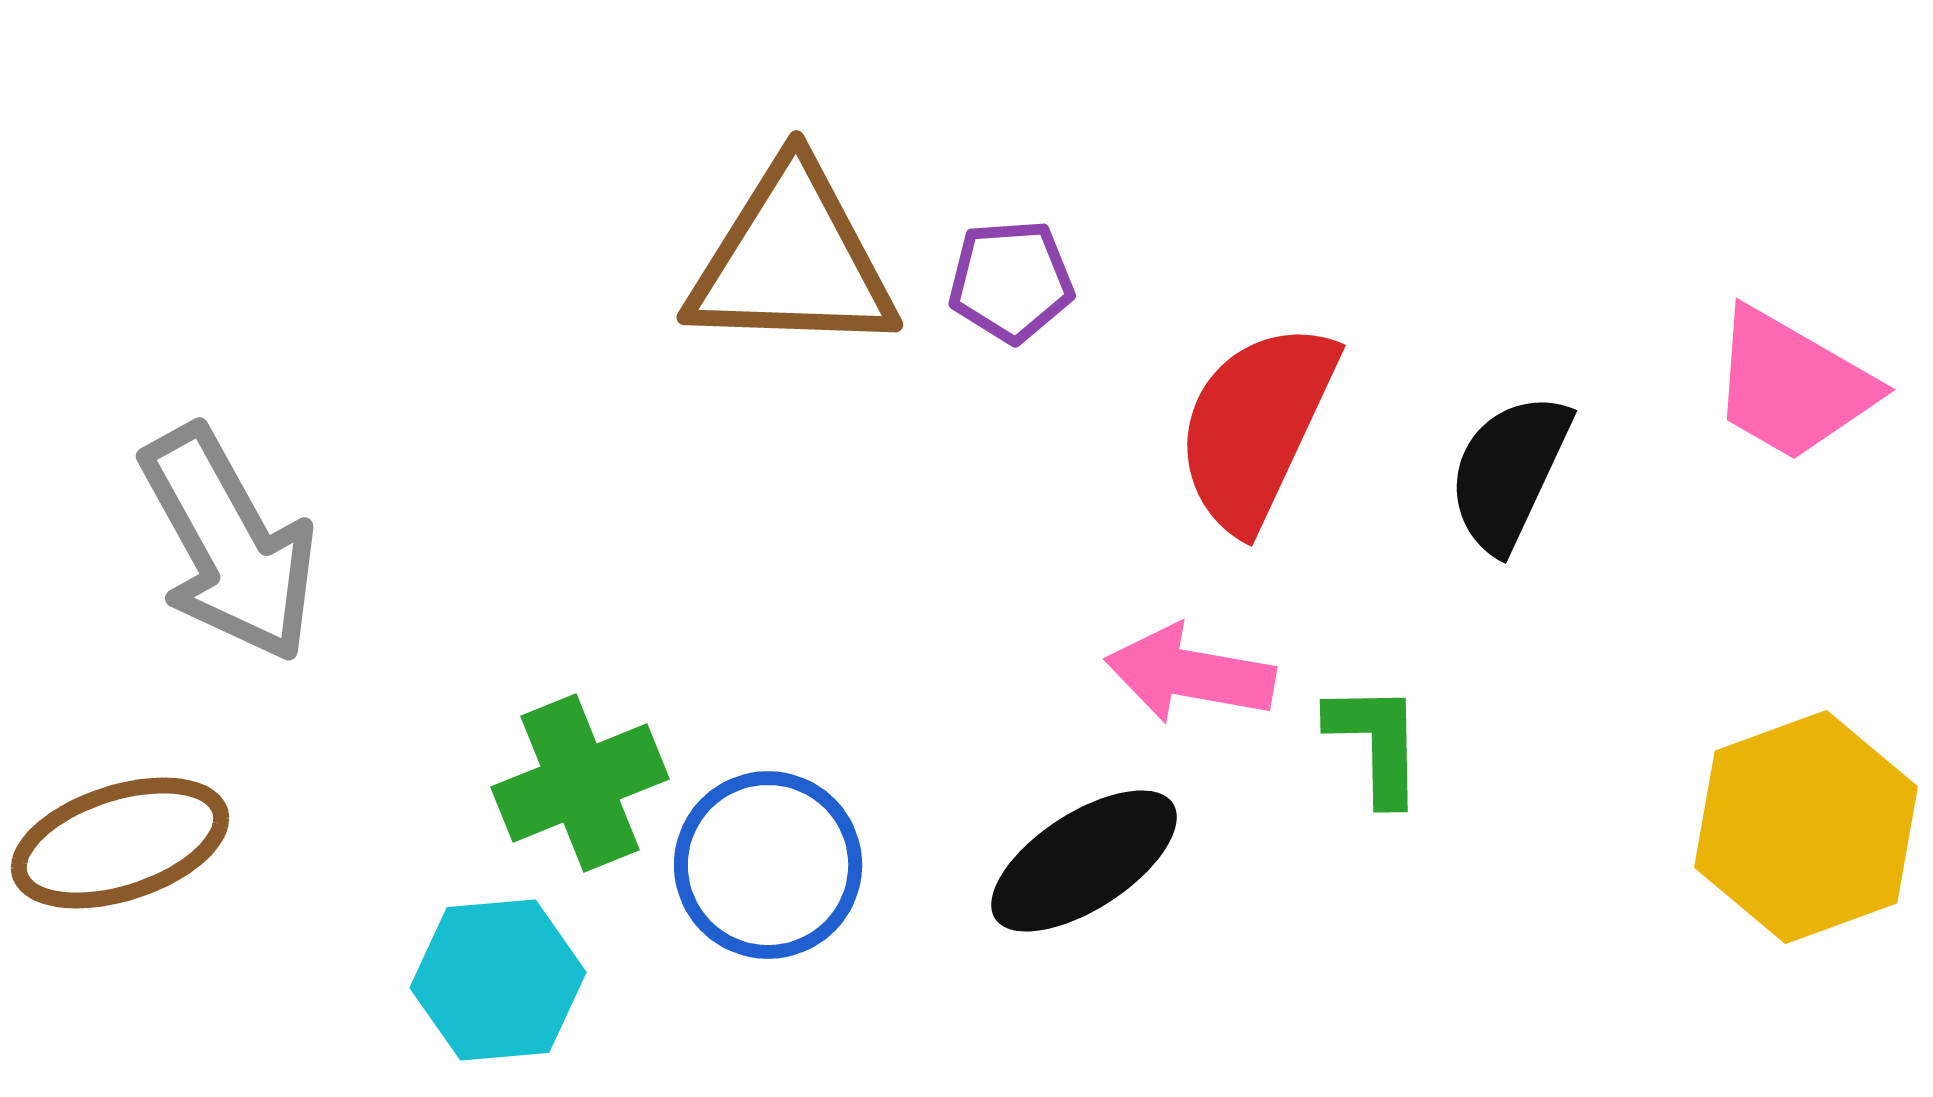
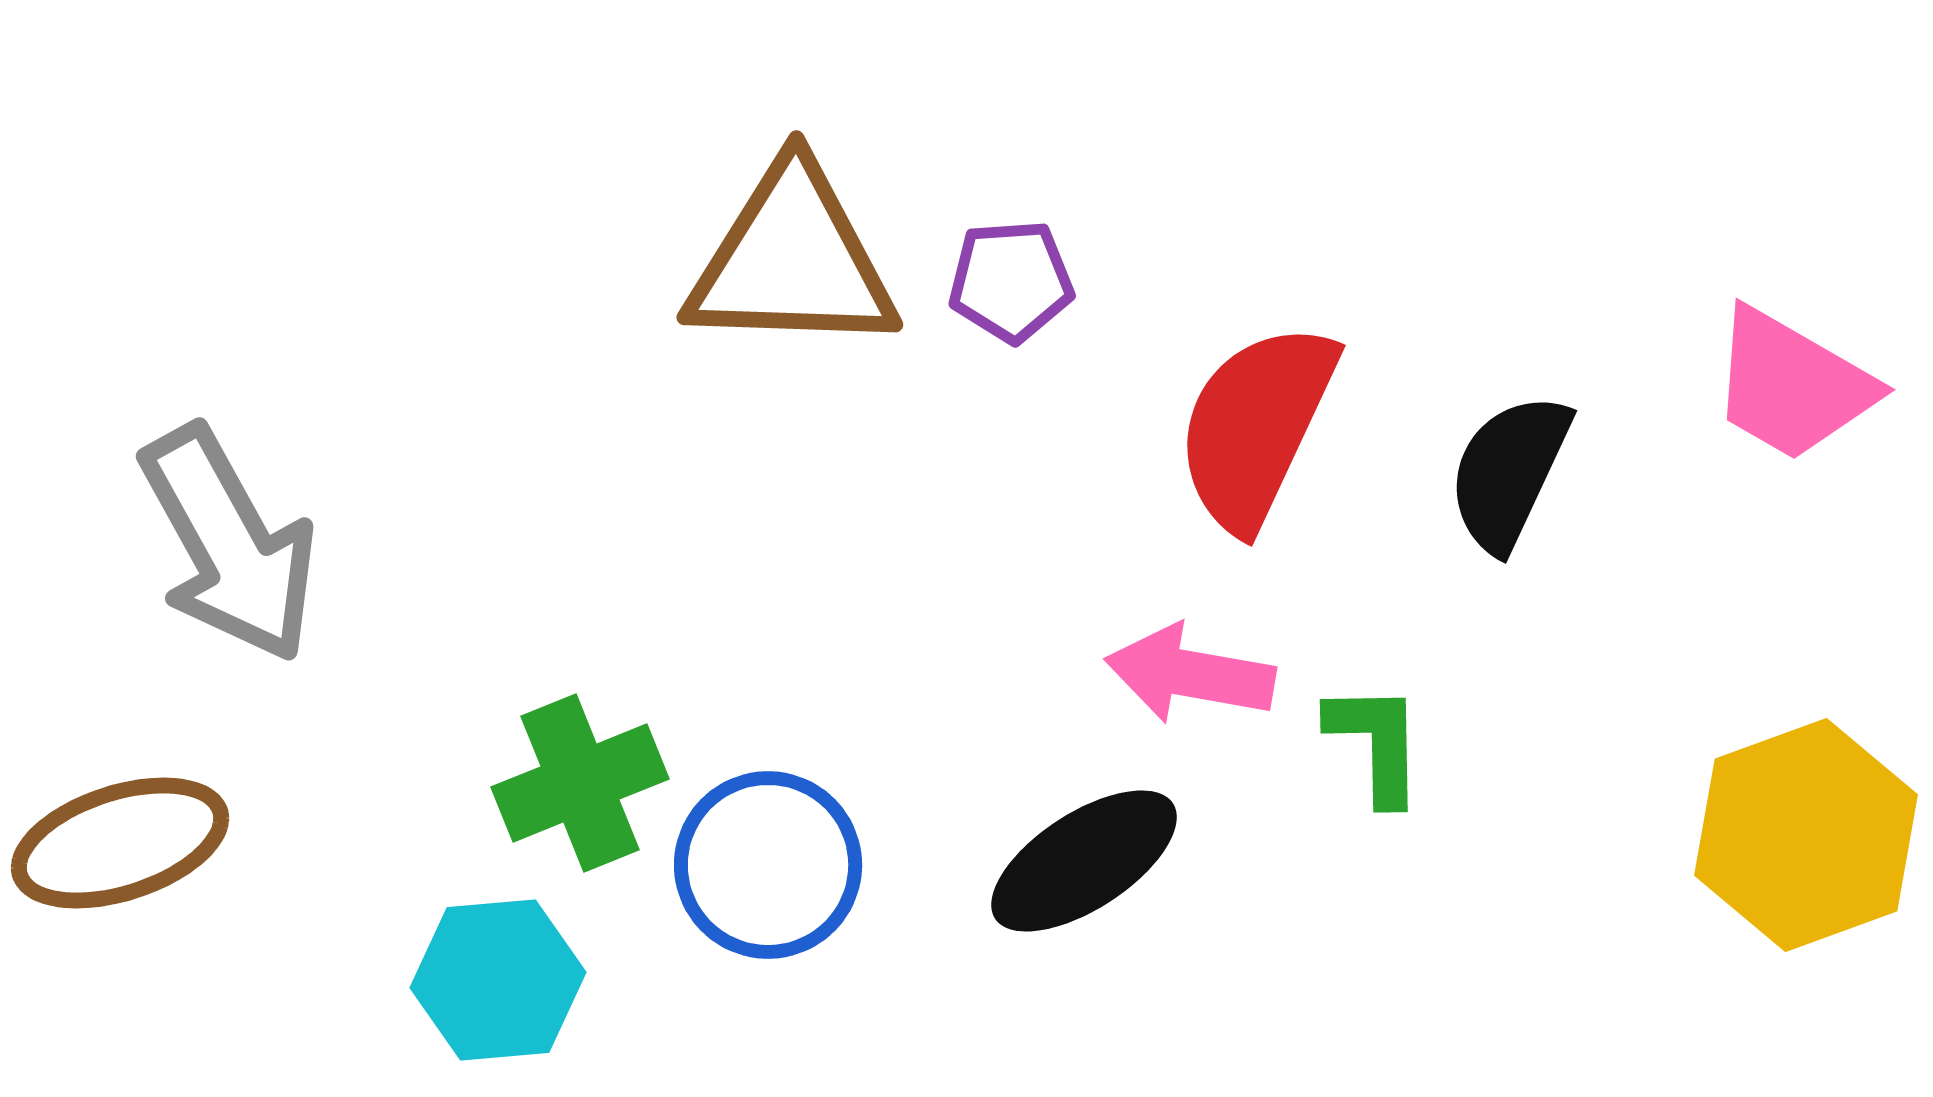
yellow hexagon: moved 8 px down
